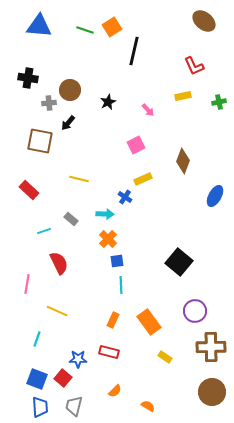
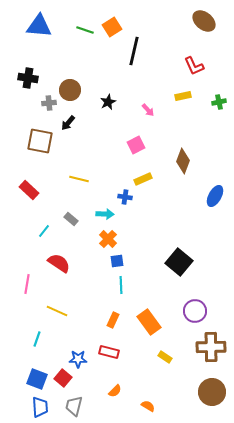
blue cross at (125, 197): rotated 24 degrees counterclockwise
cyan line at (44, 231): rotated 32 degrees counterclockwise
red semicircle at (59, 263): rotated 30 degrees counterclockwise
